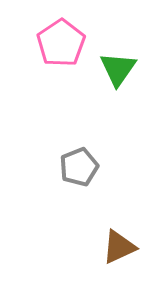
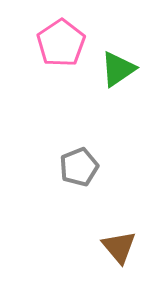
green triangle: rotated 21 degrees clockwise
brown triangle: rotated 45 degrees counterclockwise
